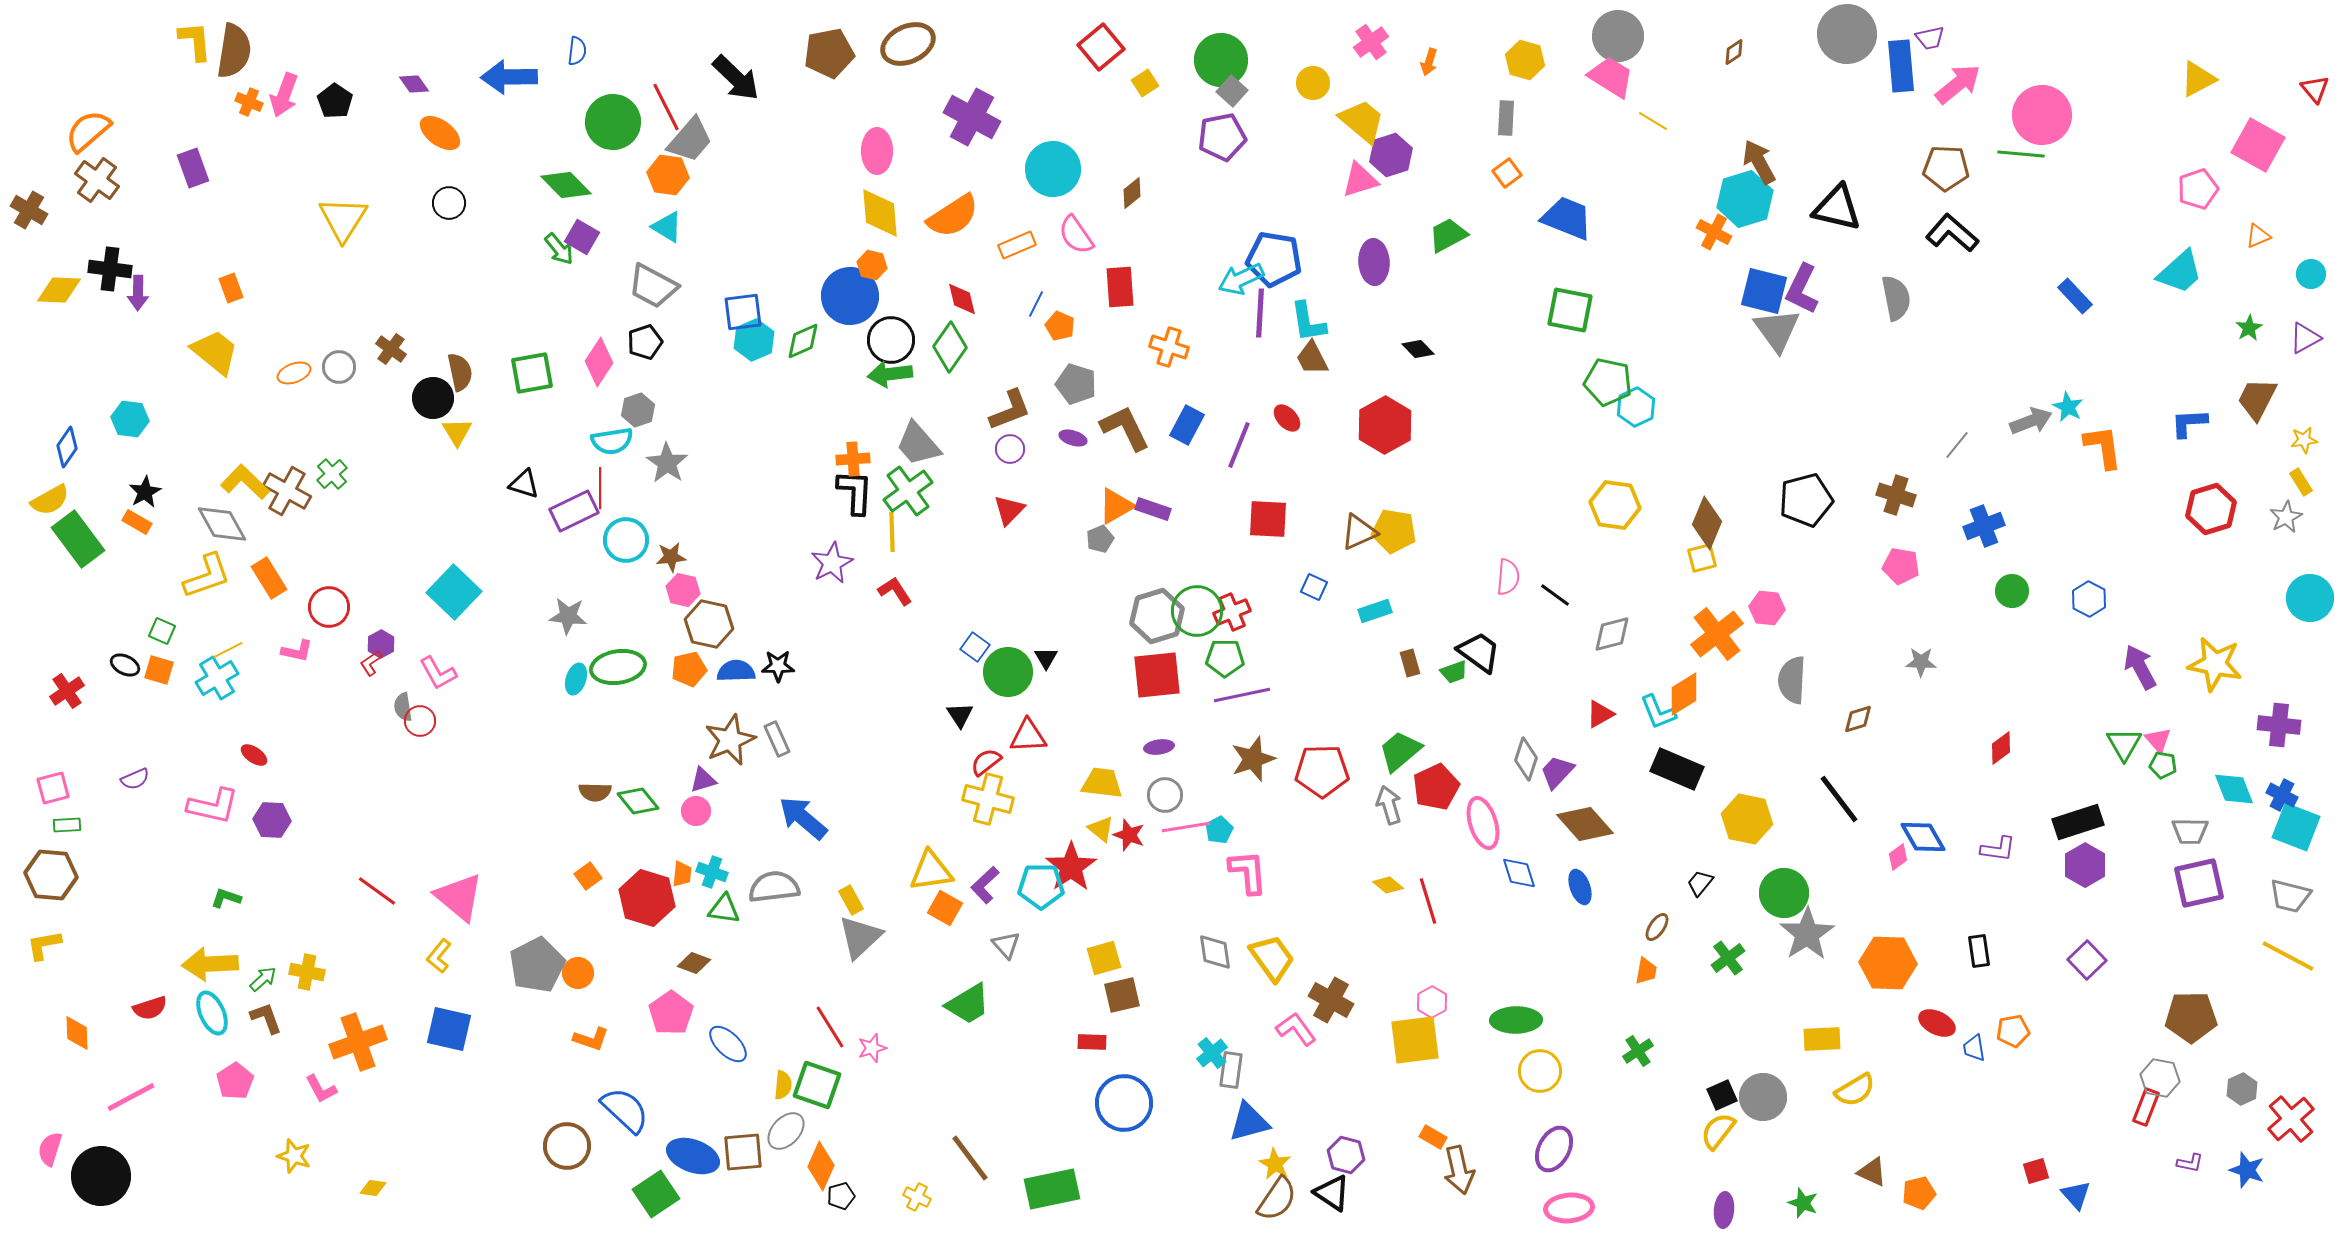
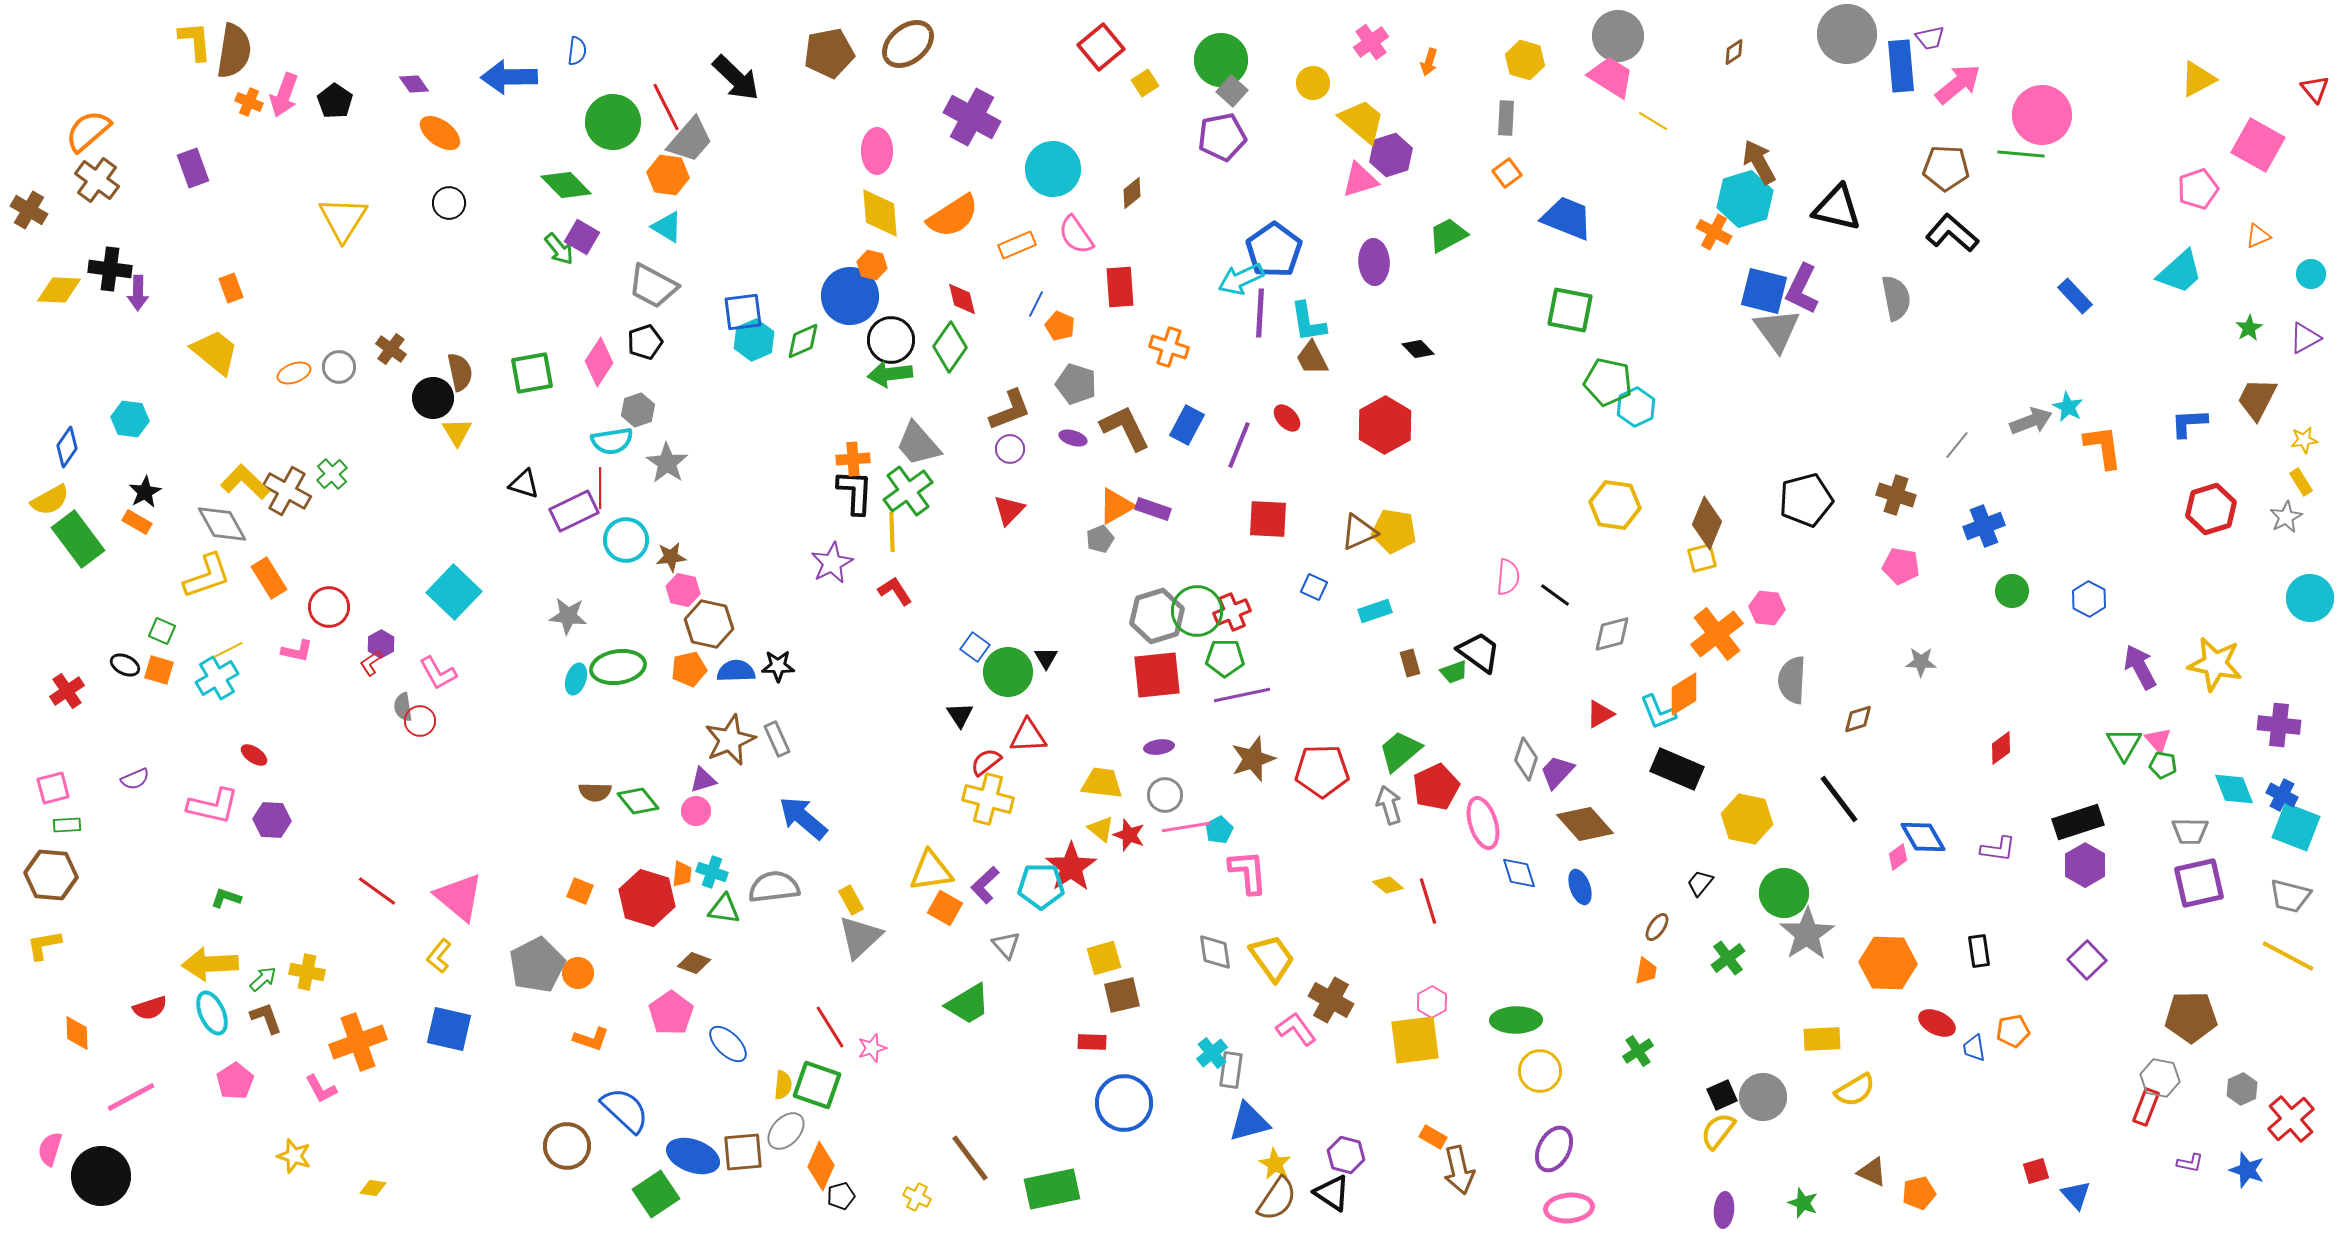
brown ellipse at (908, 44): rotated 14 degrees counterclockwise
blue pentagon at (1274, 259): moved 9 px up; rotated 28 degrees clockwise
orange square at (588, 876): moved 8 px left, 15 px down; rotated 32 degrees counterclockwise
